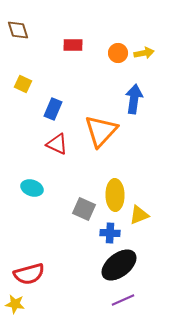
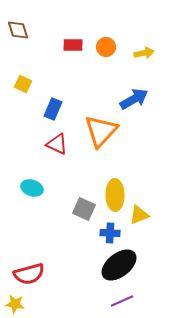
orange circle: moved 12 px left, 6 px up
blue arrow: rotated 52 degrees clockwise
purple line: moved 1 px left, 1 px down
